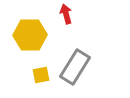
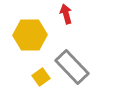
gray rectangle: moved 3 px left; rotated 76 degrees counterclockwise
yellow square: moved 2 px down; rotated 24 degrees counterclockwise
